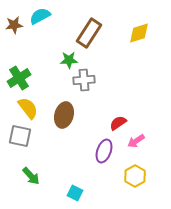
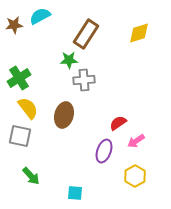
brown rectangle: moved 3 px left, 1 px down
cyan square: rotated 21 degrees counterclockwise
